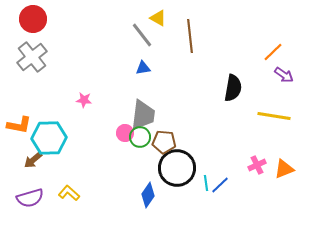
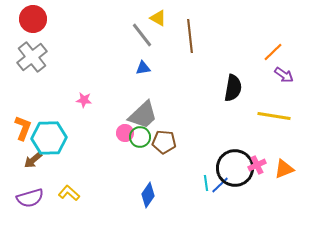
gray trapezoid: rotated 40 degrees clockwise
orange L-shape: moved 4 px right, 3 px down; rotated 80 degrees counterclockwise
black circle: moved 58 px right
